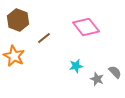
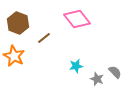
brown hexagon: moved 3 px down
pink diamond: moved 9 px left, 8 px up
